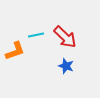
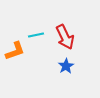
red arrow: rotated 20 degrees clockwise
blue star: rotated 21 degrees clockwise
